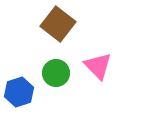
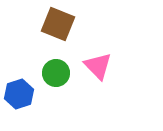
brown square: rotated 16 degrees counterclockwise
blue hexagon: moved 2 px down
